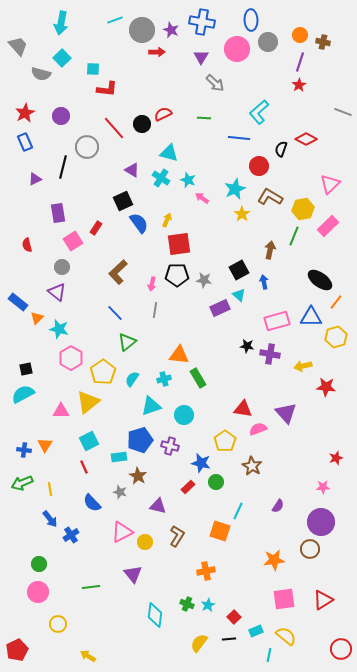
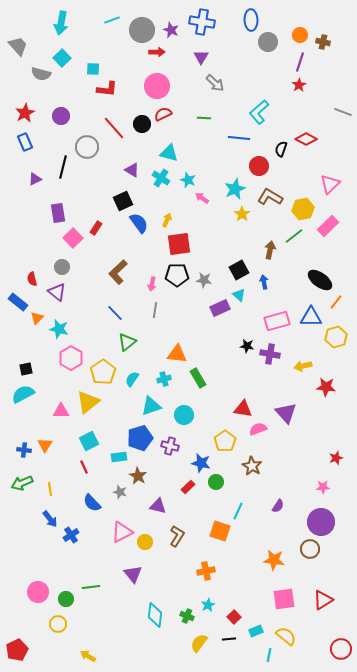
cyan line at (115, 20): moved 3 px left
pink circle at (237, 49): moved 80 px left, 37 px down
green line at (294, 236): rotated 30 degrees clockwise
pink square at (73, 241): moved 3 px up; rotated 12 degrees counterclockwise
red semicircle at (27, 245): moved 5 px right, 34 px down
orange triangle at (179, 355): moved 2 px left, 1 px up
blue pentagon at (140, 440): moved 2 px up
orange star at (274, 560): rotated 15 degrees clockwise
green circle at (39, 564): moved 27 px right, 35 px down
green cross at (187, 604): moved 12 px down
